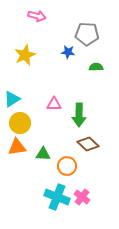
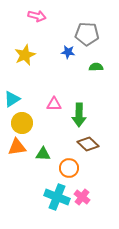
yellow circle: moved 2 px right
orange circle: moved 2 px right, 2 px down
